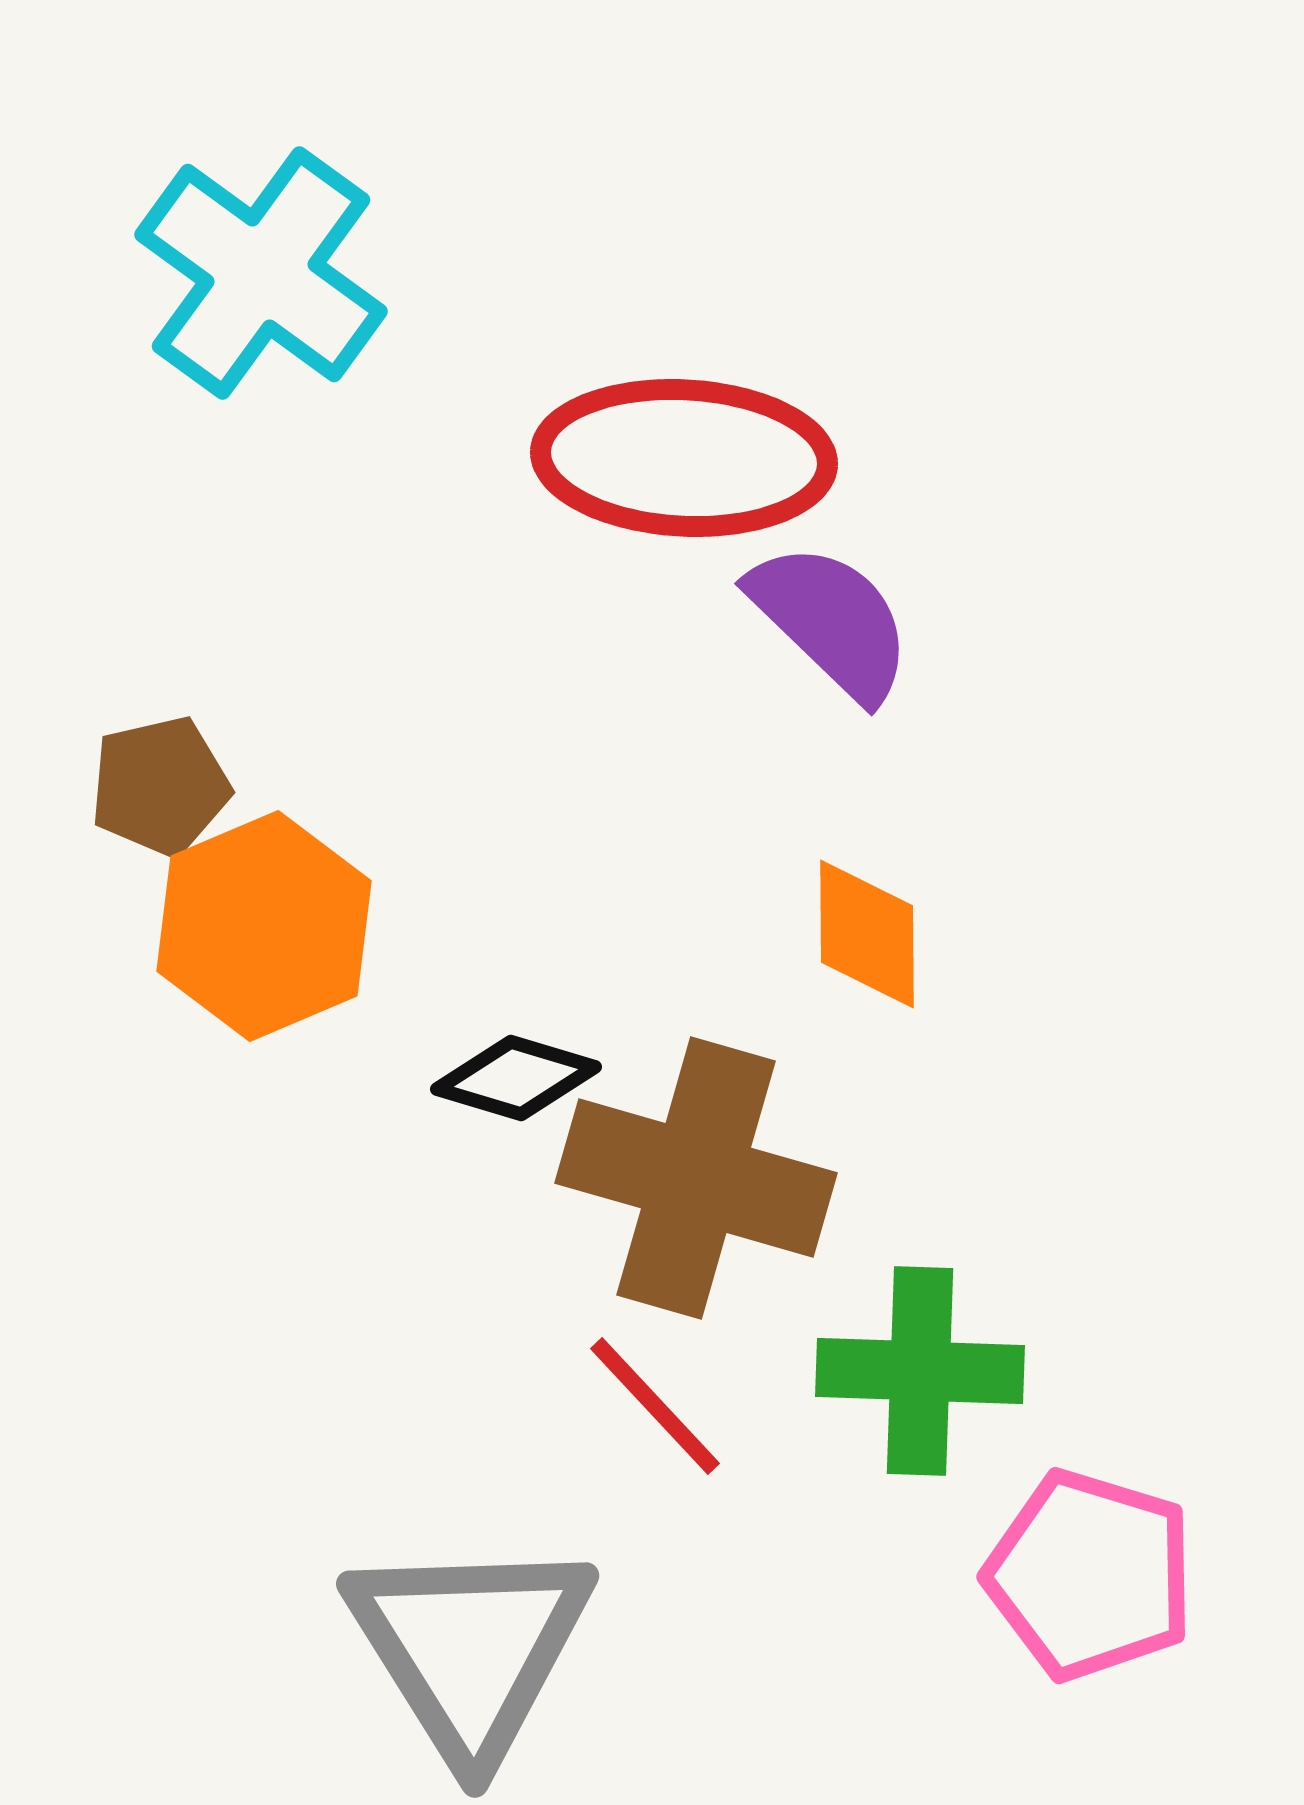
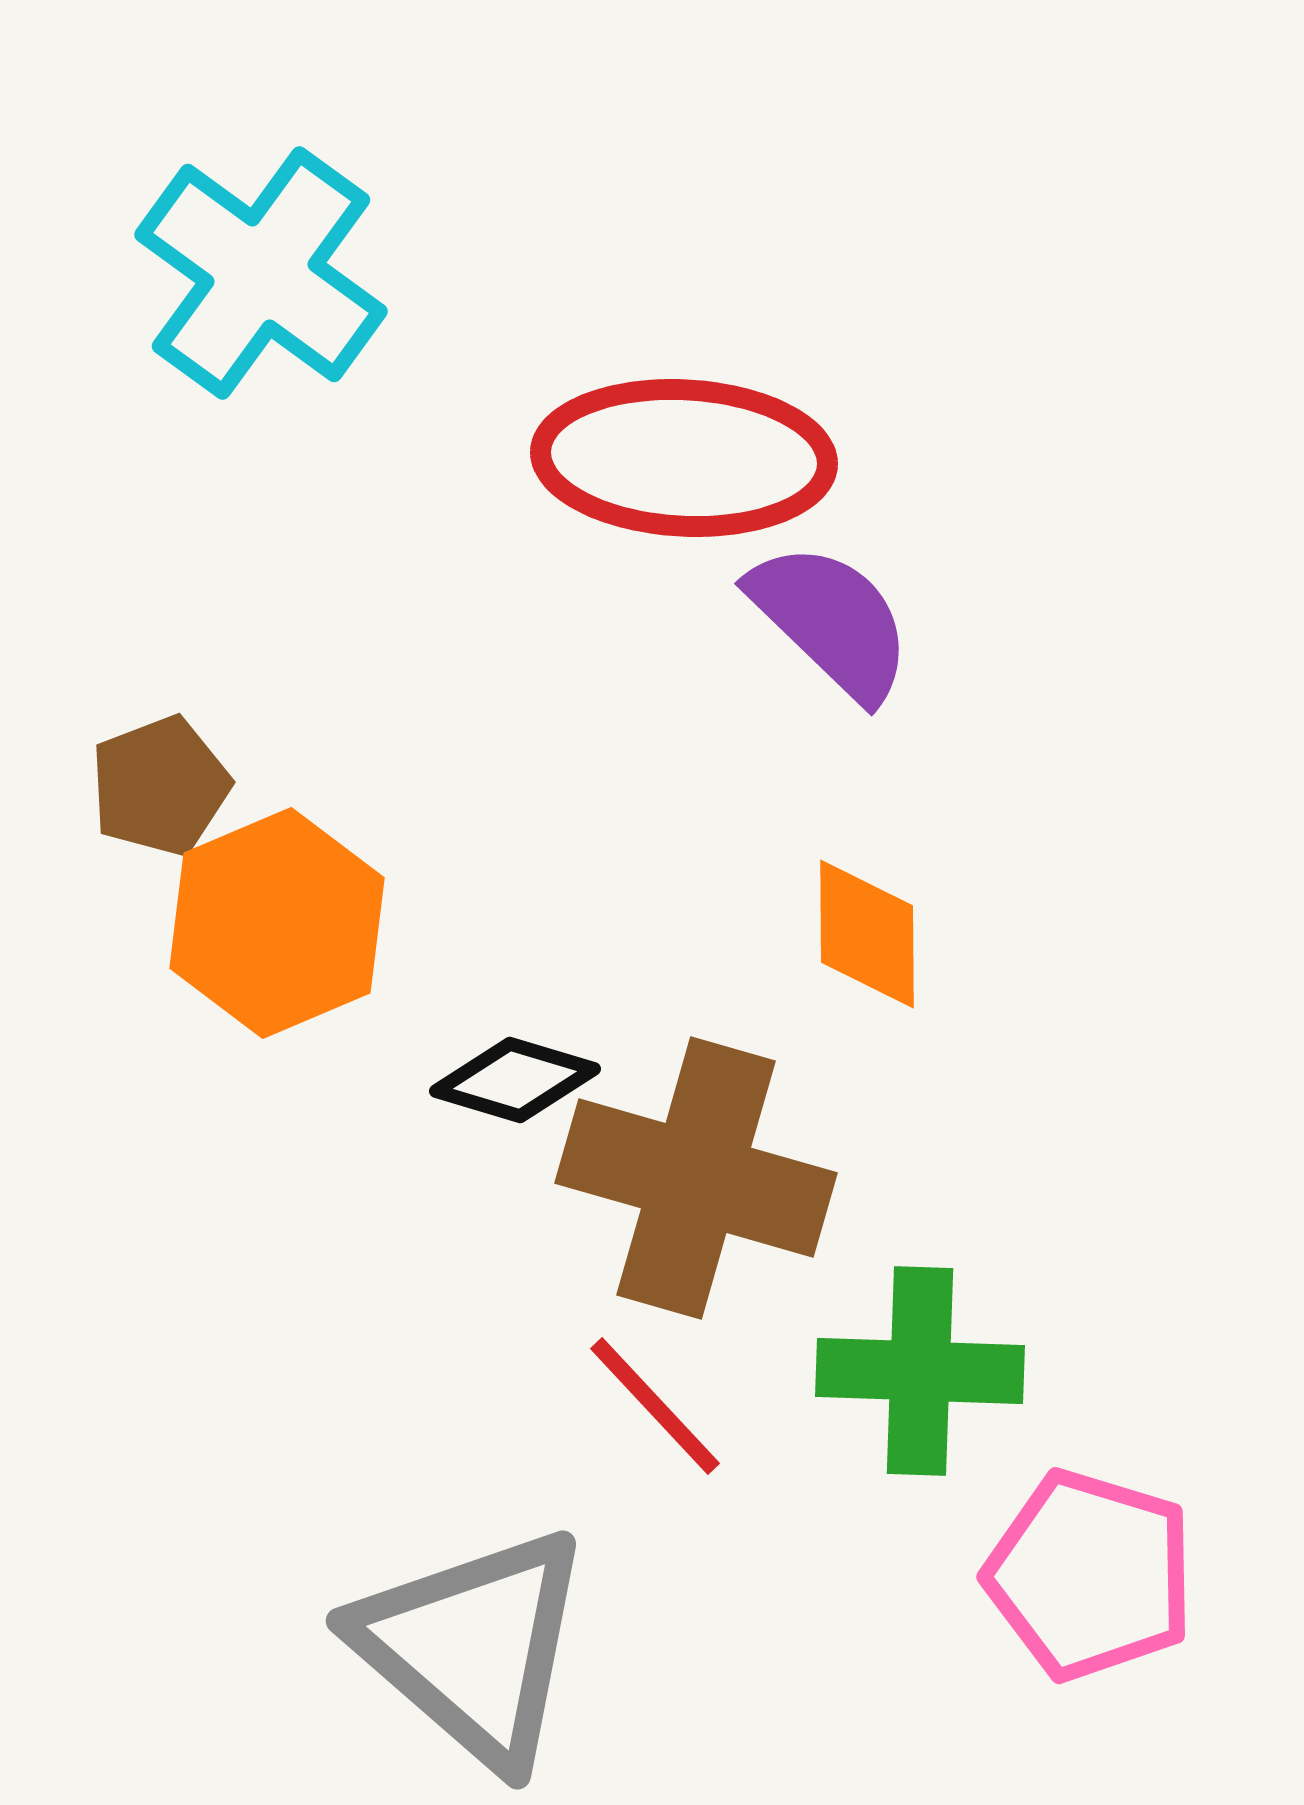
brown pentagon: rotated 8 degrees counterclockwise
orange hexagon: moved 13 px right, 3 px up
black diamond: moved 1 px left, 2 px down
gray triangle: moved 3 px right, 1 px up; rotated 17 degrees counterclockwise
